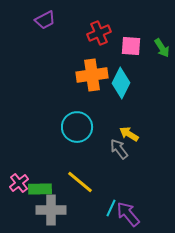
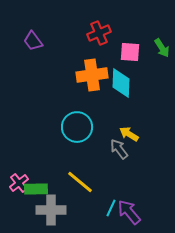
purple trapezoid: moved 12 px left, 21 px down; rotated 80 degrees clockwise
pink square: moved 1 px left, 6 px down
cyan diamond: rotated 24 degrees counterclockwise
green rectangle: moved 4 px left
purple arrow: moved 1 px right, 2 px up
